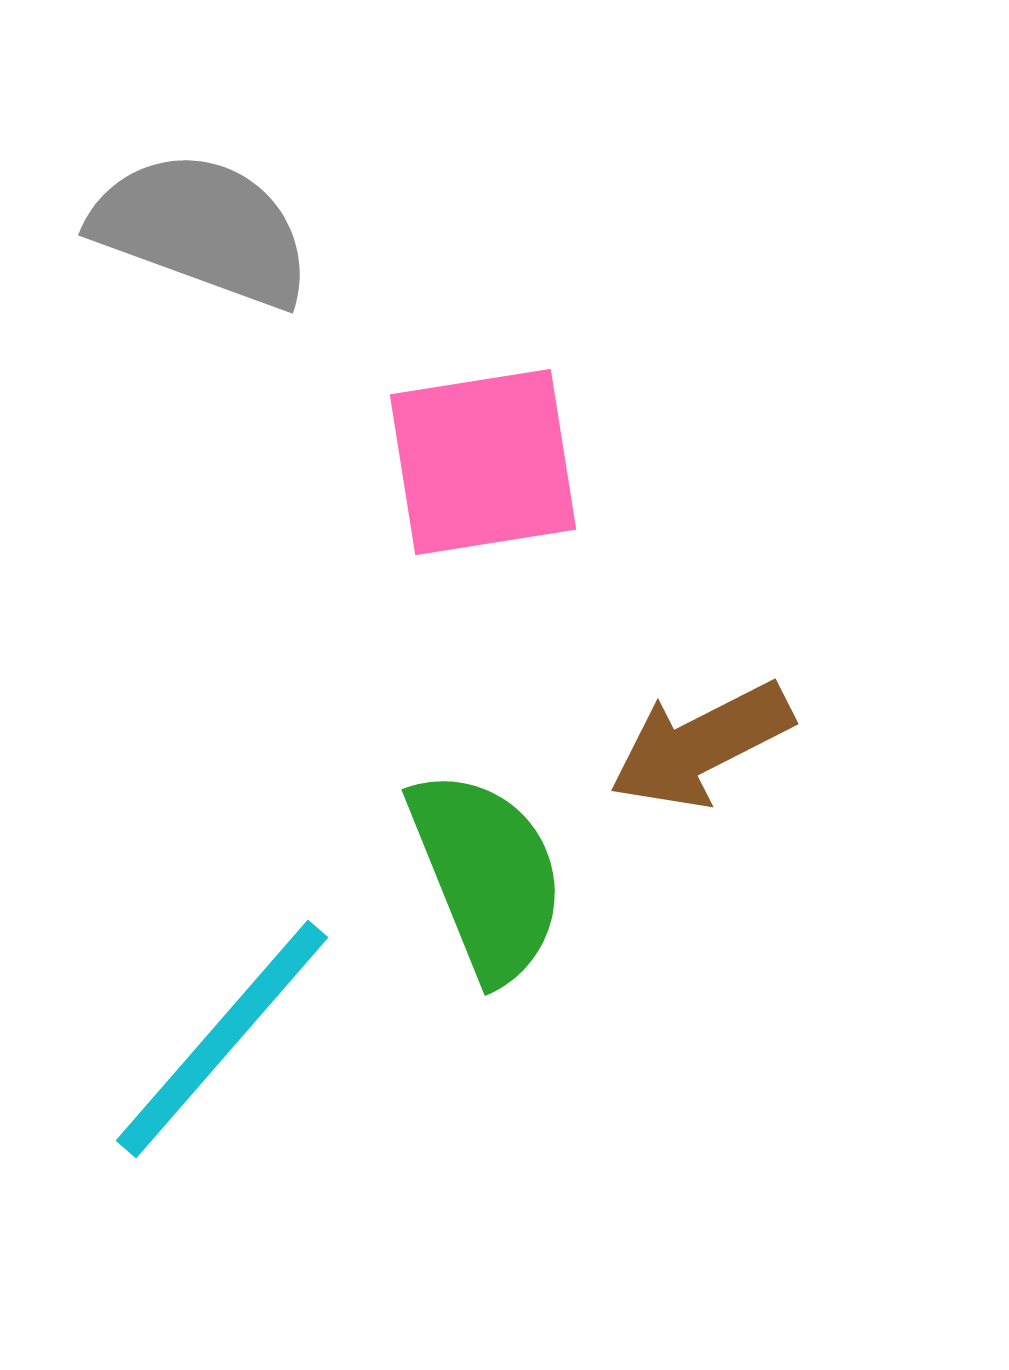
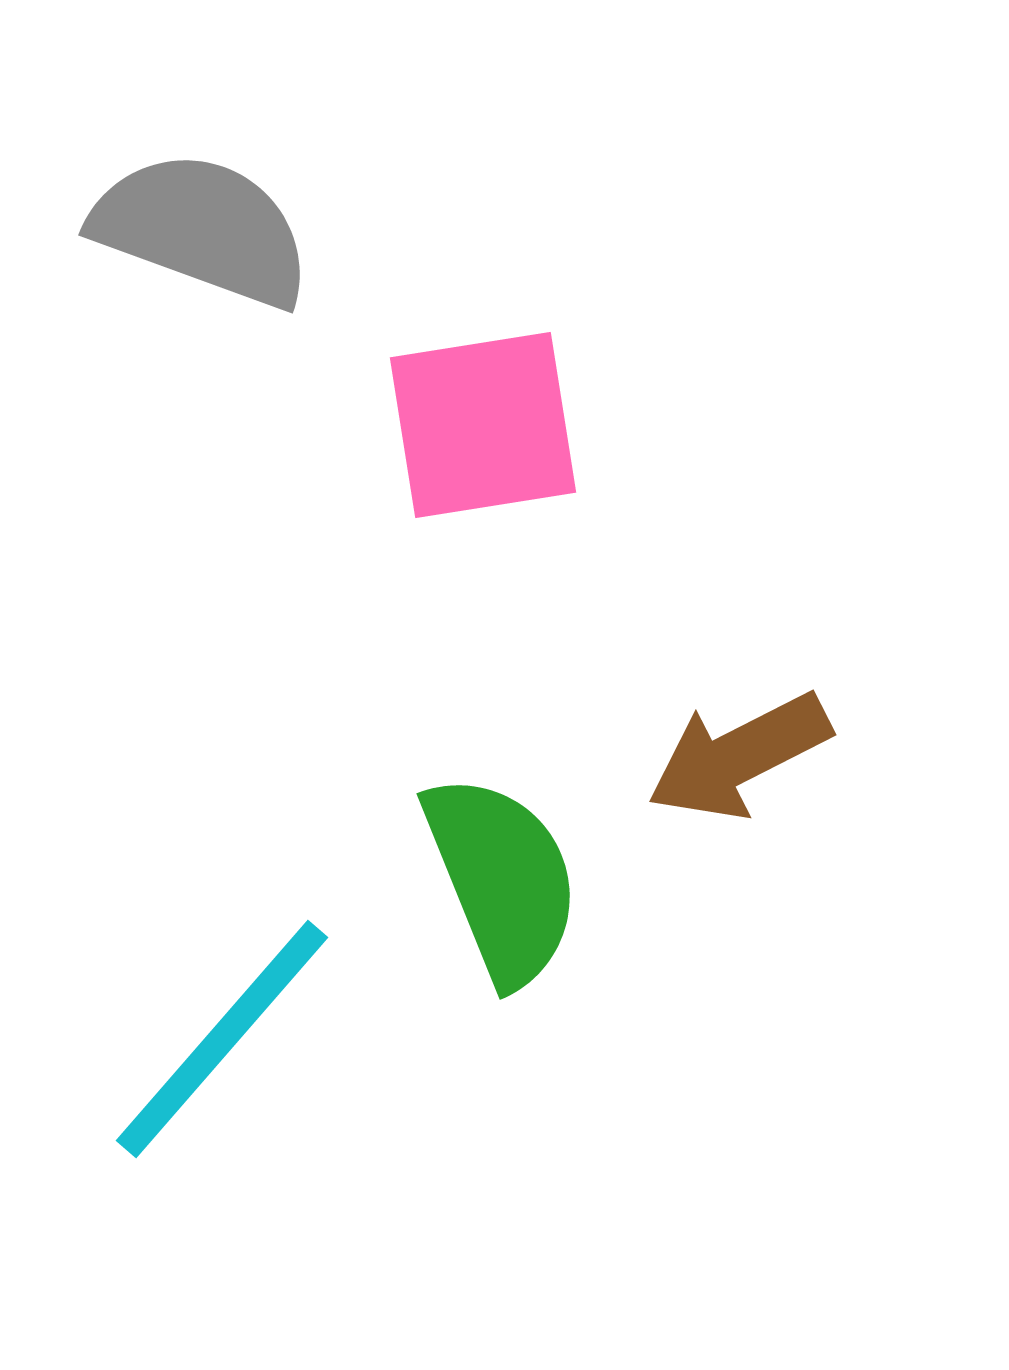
pink square: moved 37 px up
brown arrow: moved 38 px right, 11 px down
green semicircle: moved 15 px right, 4 px down
